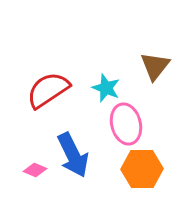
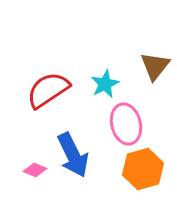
cyan star: moved 1 px left, 4 px up; rotated 24 degrees clockwise
orange hexagon: moved 1 px right; rotated 15 degrees counterclockwise
